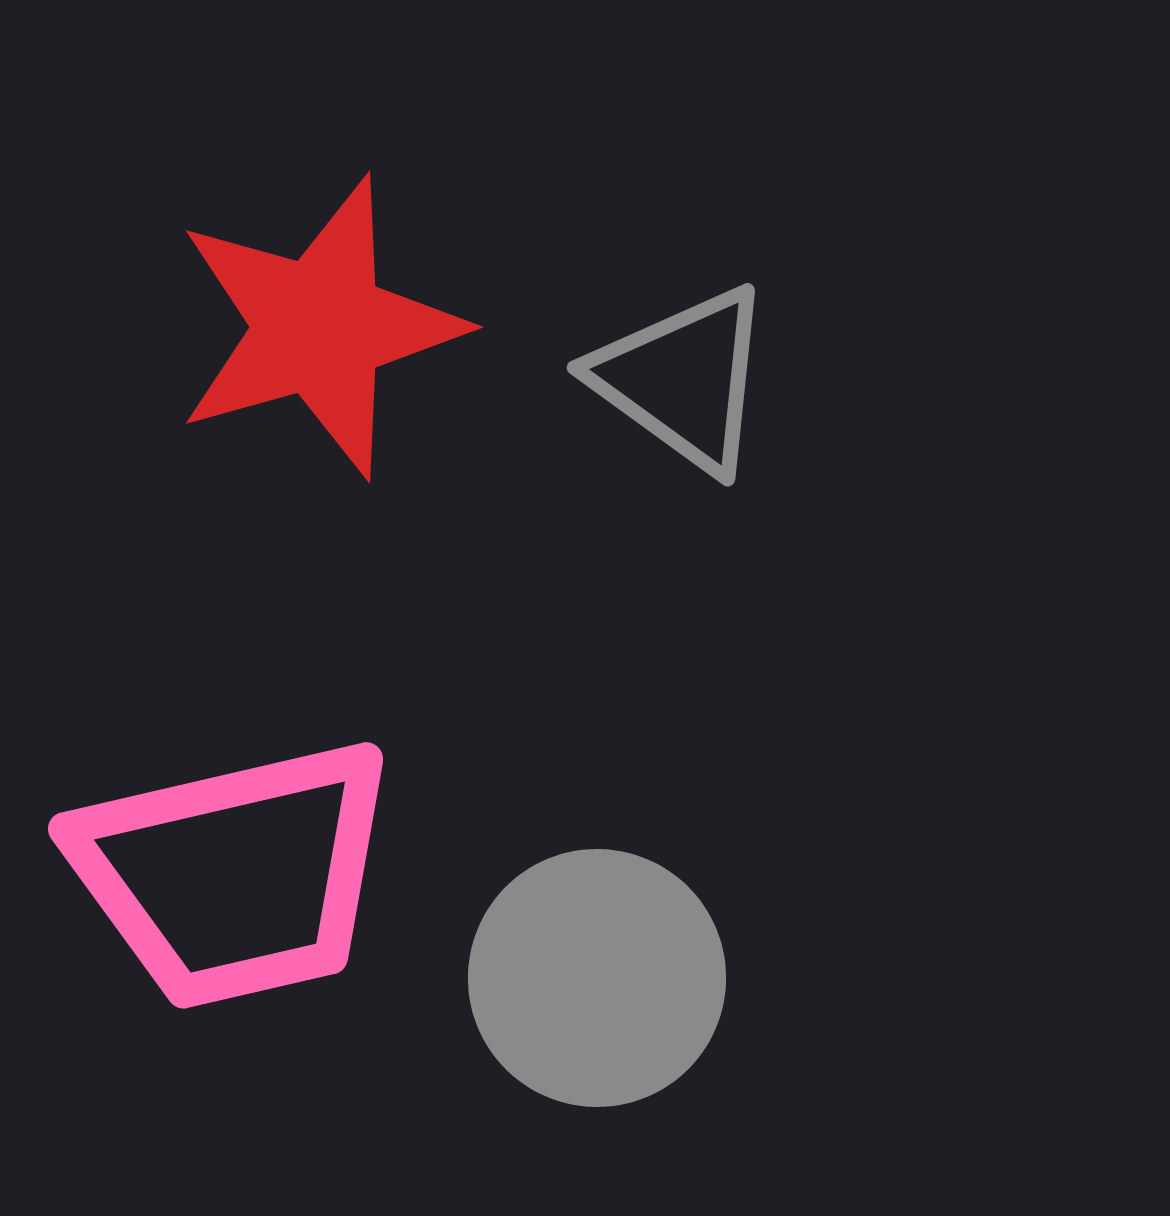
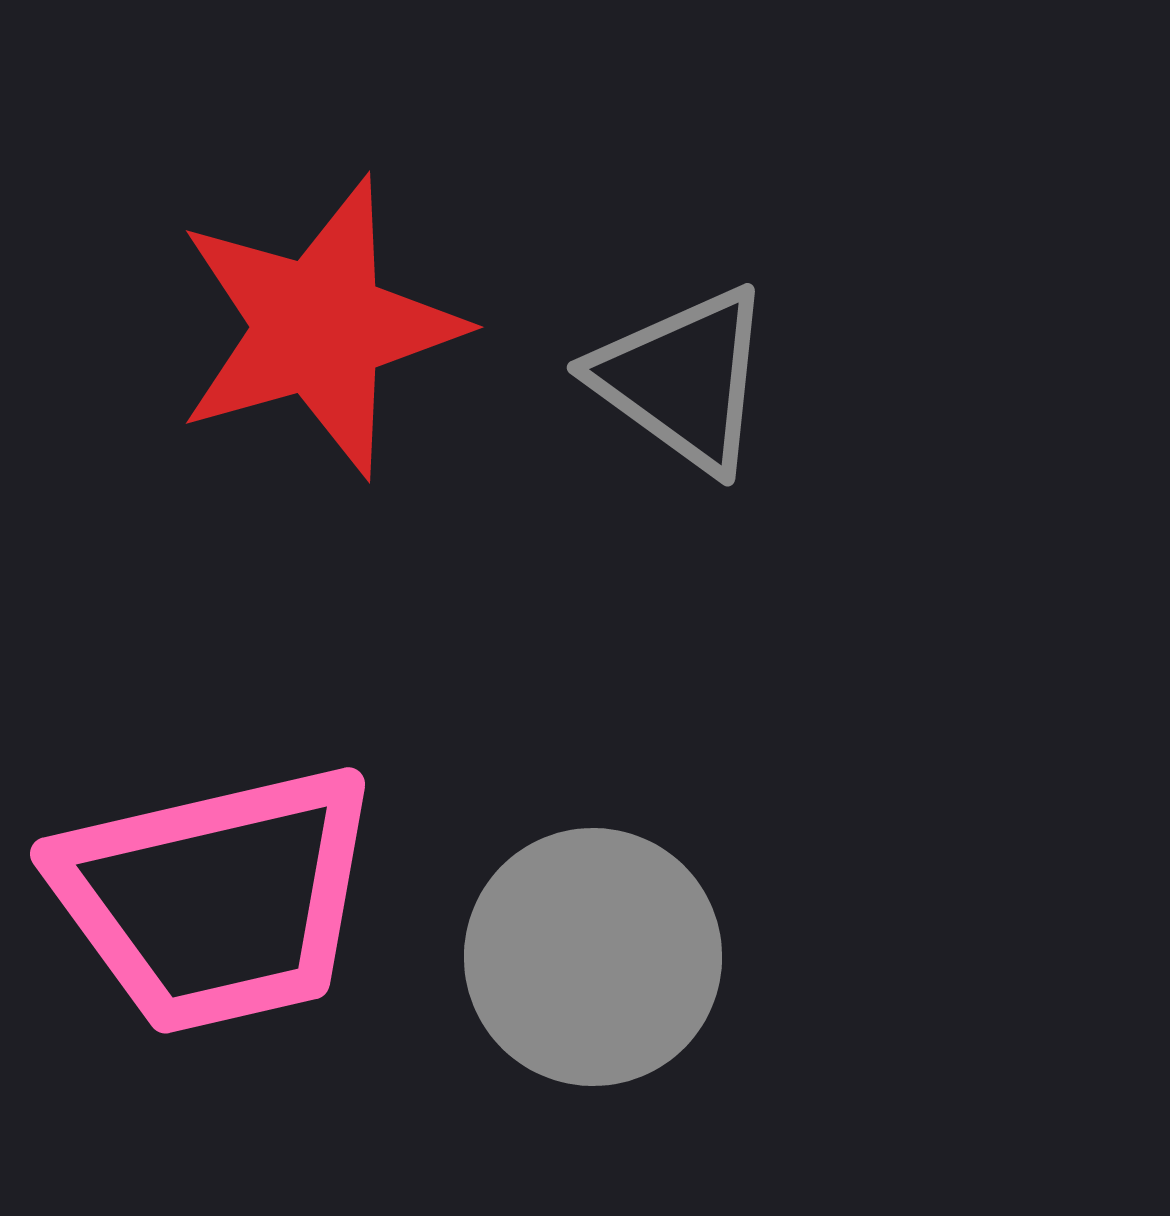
pink trapezoid: moved 18 px left, 25 px down
gray circle: moved 4 px left, 21 px up
